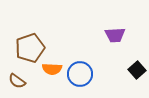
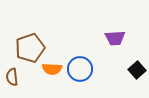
purple trapezoid: moved 3 px down
blue circle: moved 5 px up
brown semicircle: moved 5 px left, 4 px up; rotated 48 degrees clockwise
